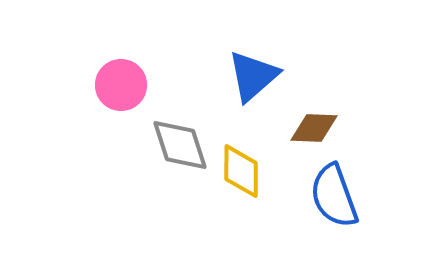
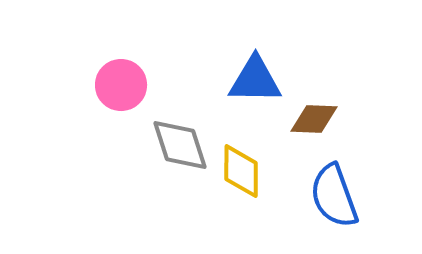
blue triangle: moved 2 px right, 4 px down; rotated 42 degrees clockwise
brown diamond: moved 9 px up
